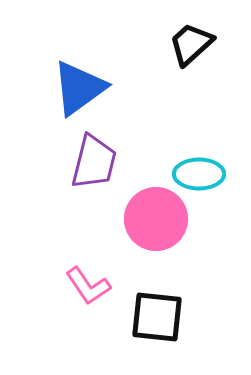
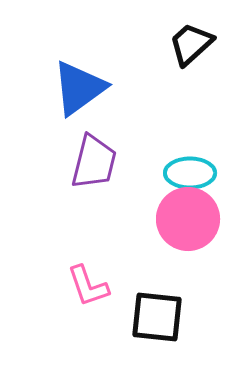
cyan ellipse: moved 9 px left, 1 px up
pink circle: moved 32 px right
pink L-shape: rotated 15 degrees clockwise
